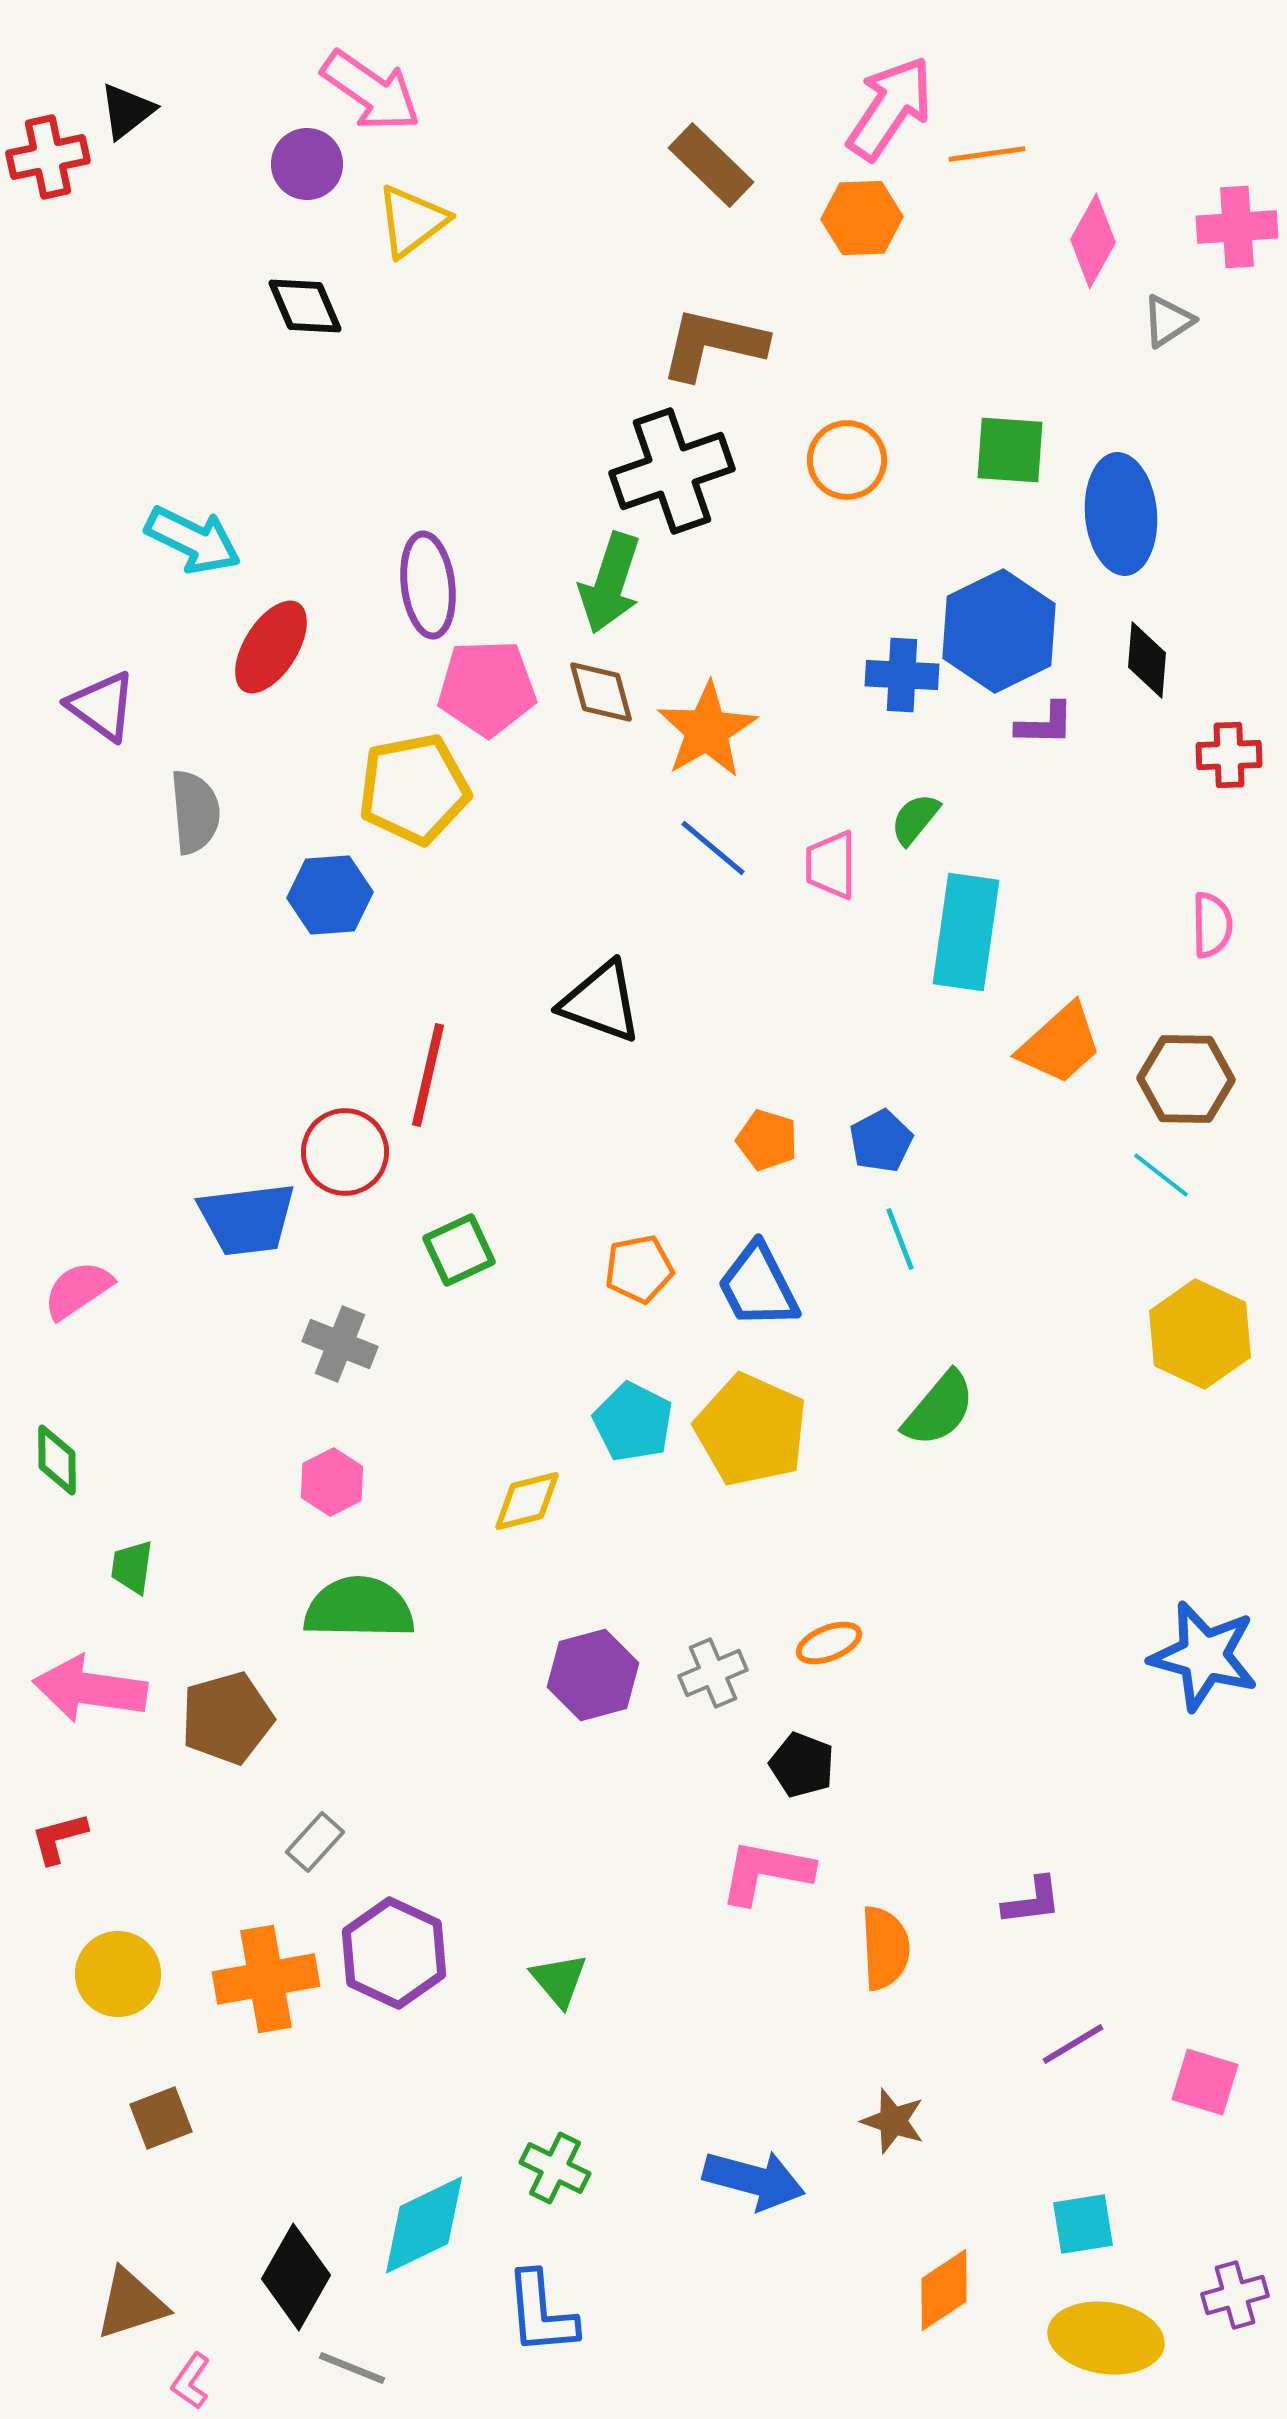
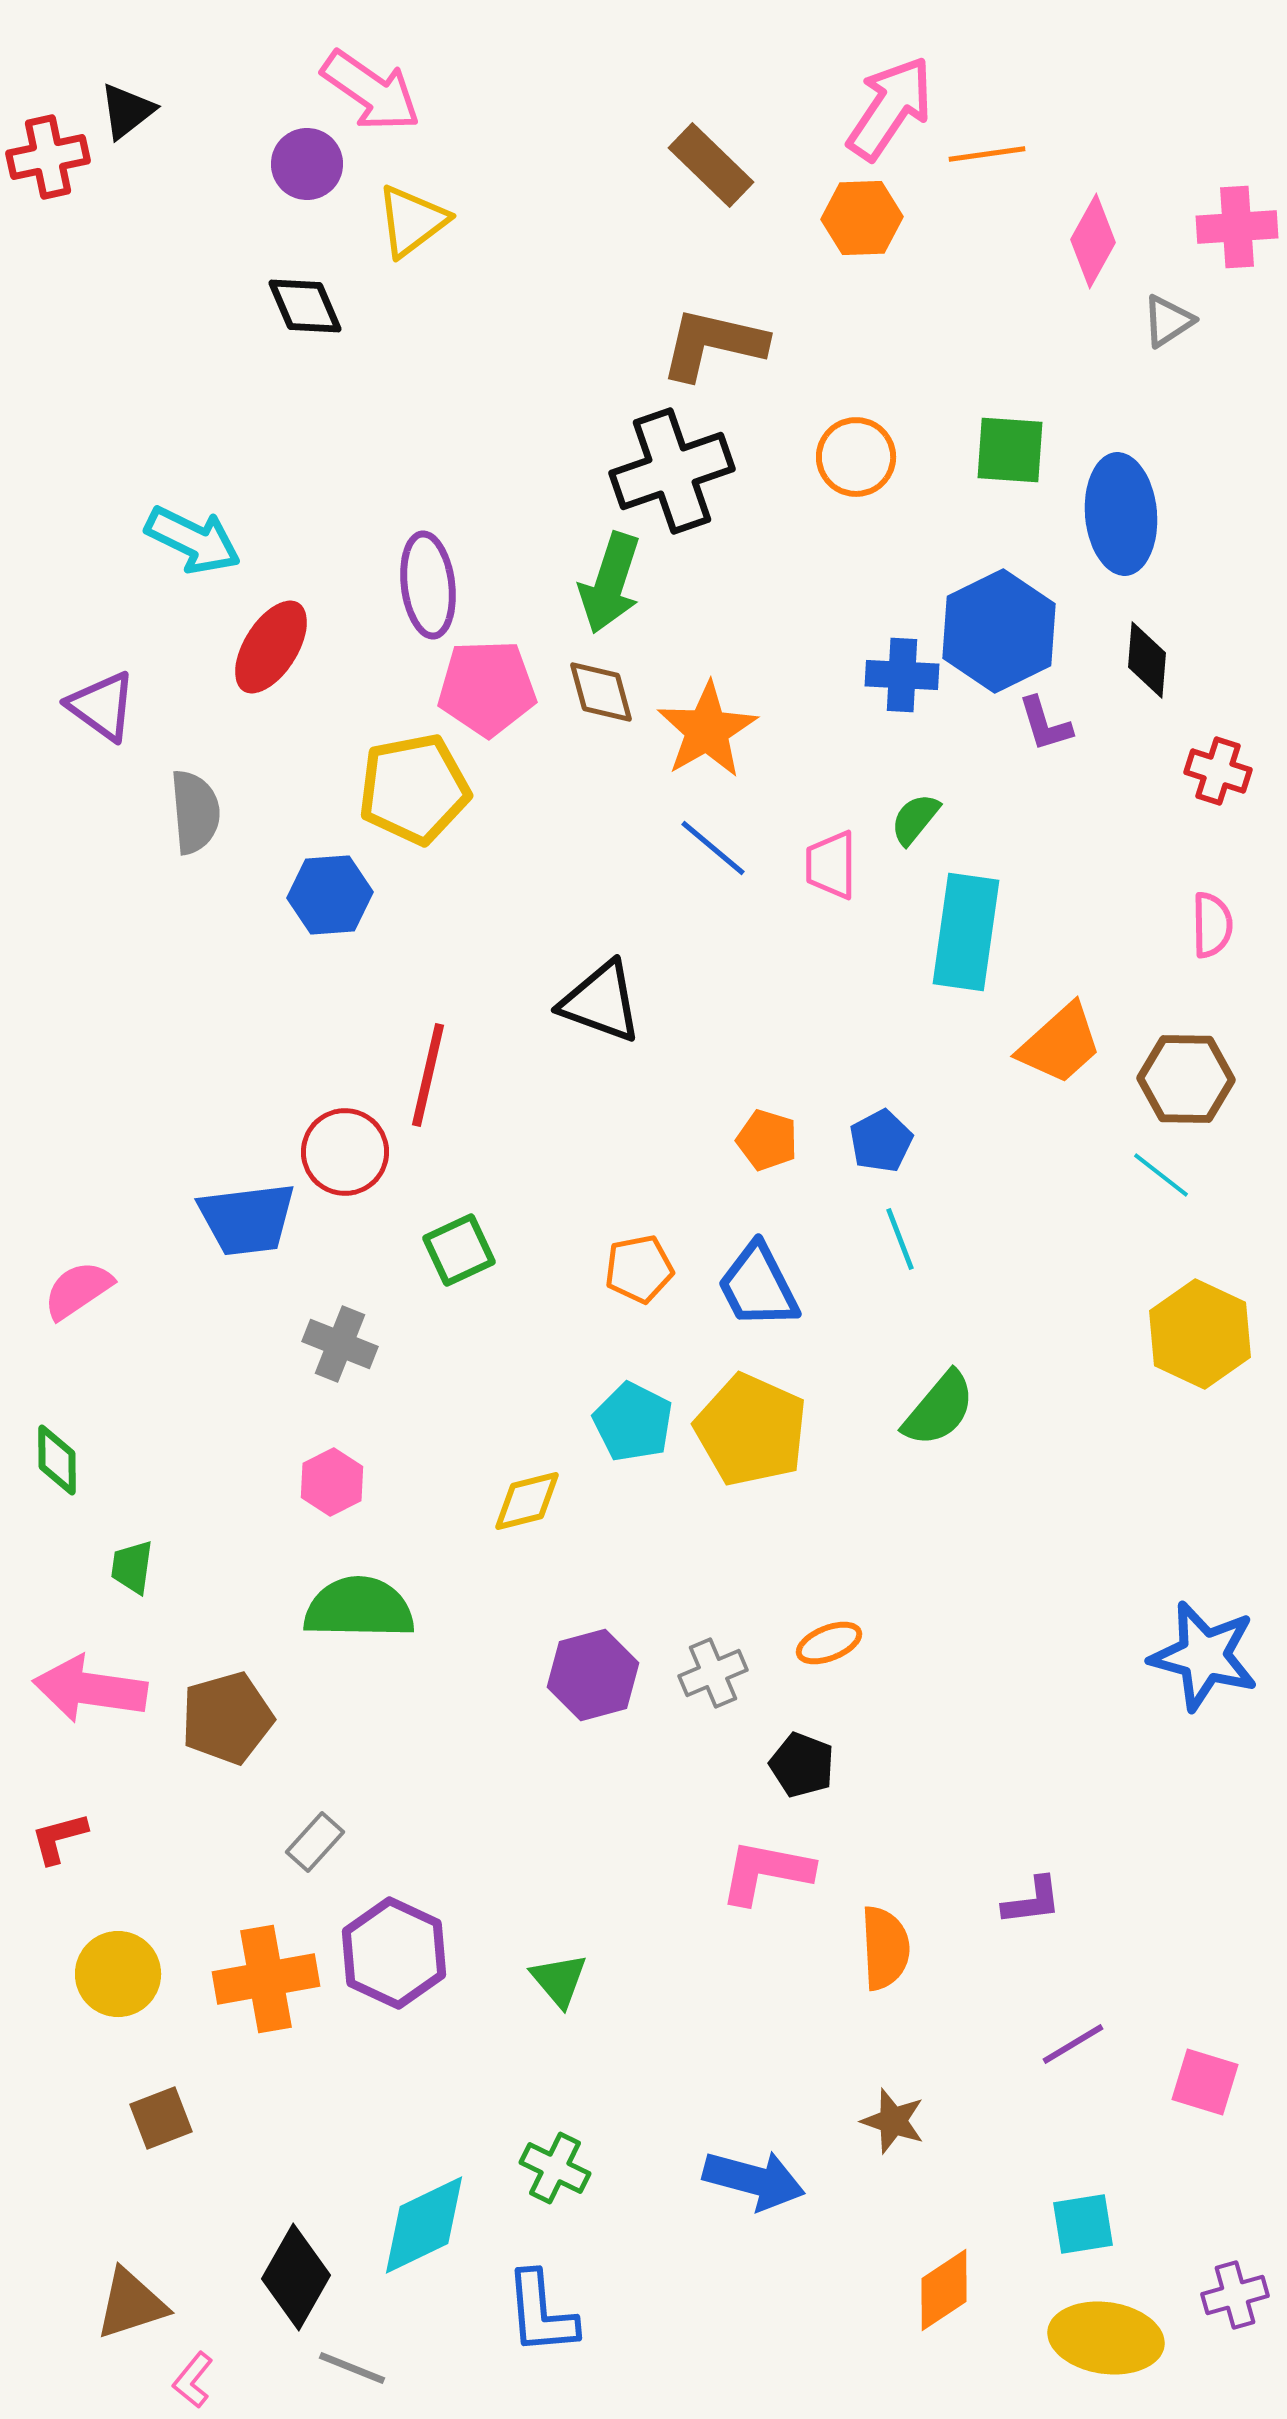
orange circle at (847, 460): moved 9 px right, 3 px up
purple L-shape at (1045, 724): rotated 72 degrees clockwise
red cross at (1229, 755): moved 11 px left, 16 px down; rotated 20 degrees clockwise
pink L-shape at (191, 2381): moved 2 px right, 1 px up; rotated 4 degrees clockwise
